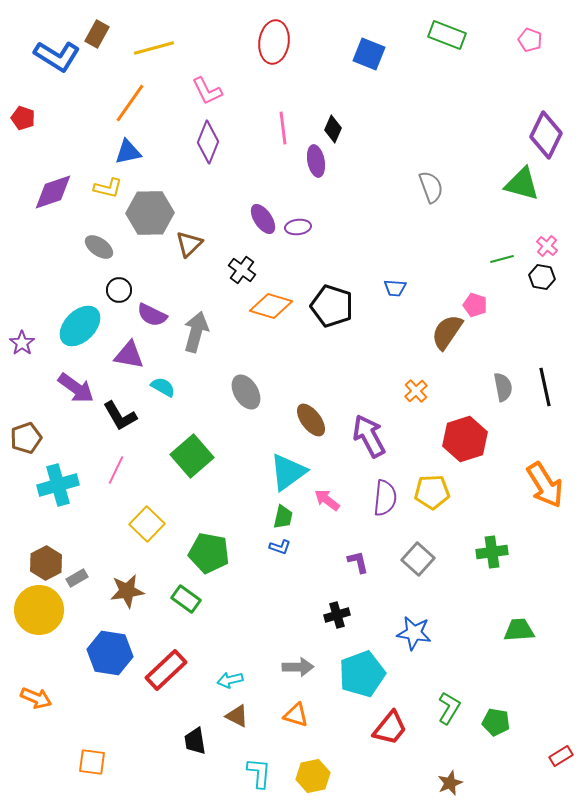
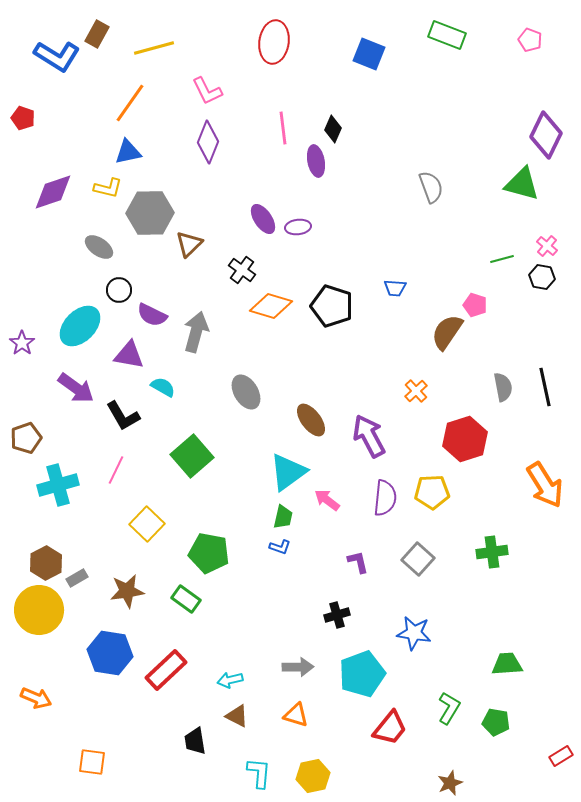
black L-shape at (120, 416): moved 3 px right
green trapezoid at (519, 630): moved 12 px left, 34 px down
